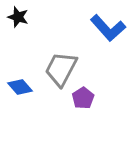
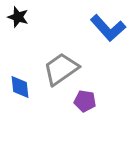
gray trapezoid: rotated 27 degrees clockwise
blue diamond: rotated 35 degrees clockwise
purple pentagon: moved 2 px right, 3 px down; rotated 30 degrees counterclockwise
